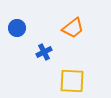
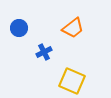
blue circle: moved 2 px right
yellow square: rotated 20 degrees clockwise
